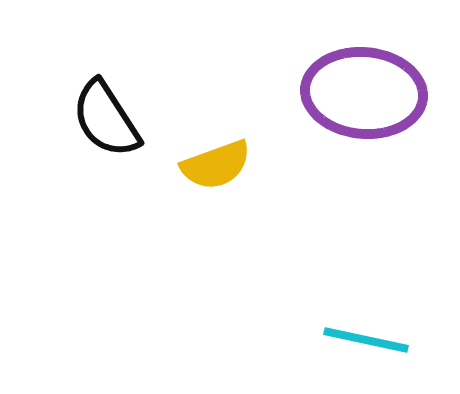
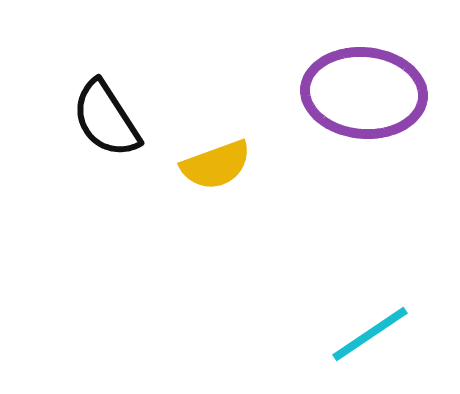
cyan line: moved 4 px right, 6 px up; rotated 46 degrees counterclockwise
